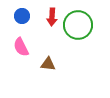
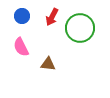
red arrow: rotated 24 degrees clockwise
green circle: moved 2 px right, 3 px down
